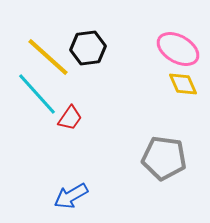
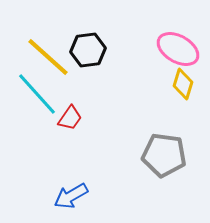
black hexagon: moved 2 px down
yellow diamond: rotated 40 degrees clockwise
gray pentagon: moved 3 px up
